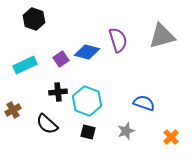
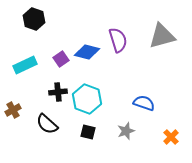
cyan hexagon: moved 2 px up
